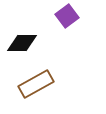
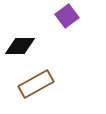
black diamond: moved 2 px left, 3 px down
